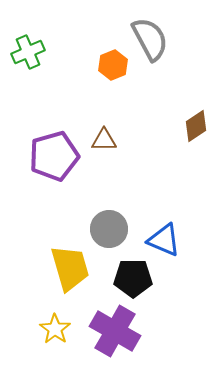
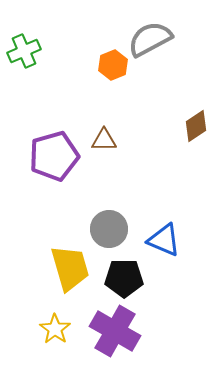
gray semicircle: rotated 90 degrees counterclockwise
green cross: moved 4 px left, 1 px up
black pentagon: moved 9 px left
